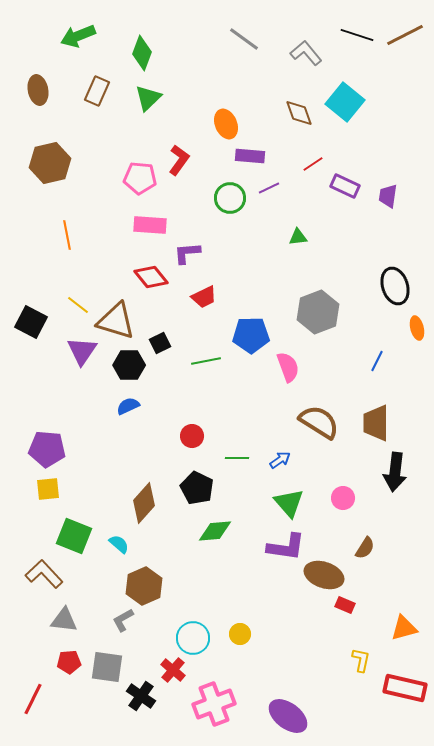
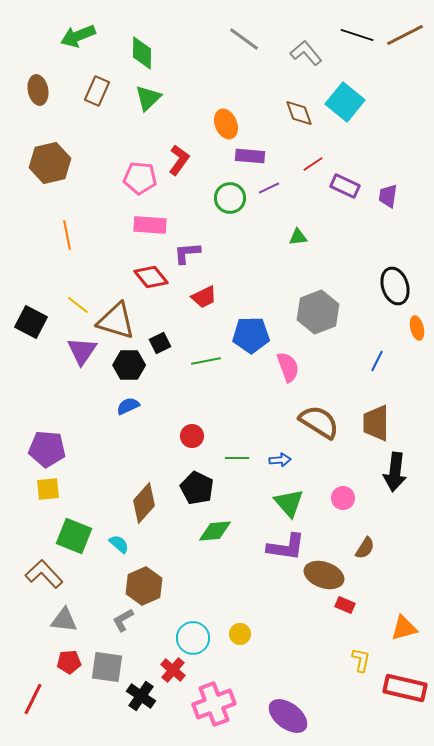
green diamond at (142, 53): rotated 20 degrees counterclockwise
blue arrow at (280, 460): rotated 30 degrees clockwise
